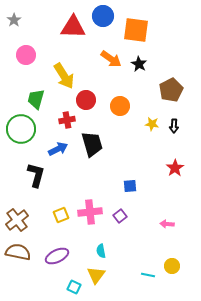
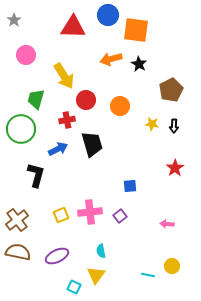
blue circle: moved 5 px right, 1 px up
orange arrow: rotated 130 degrees clockwise
